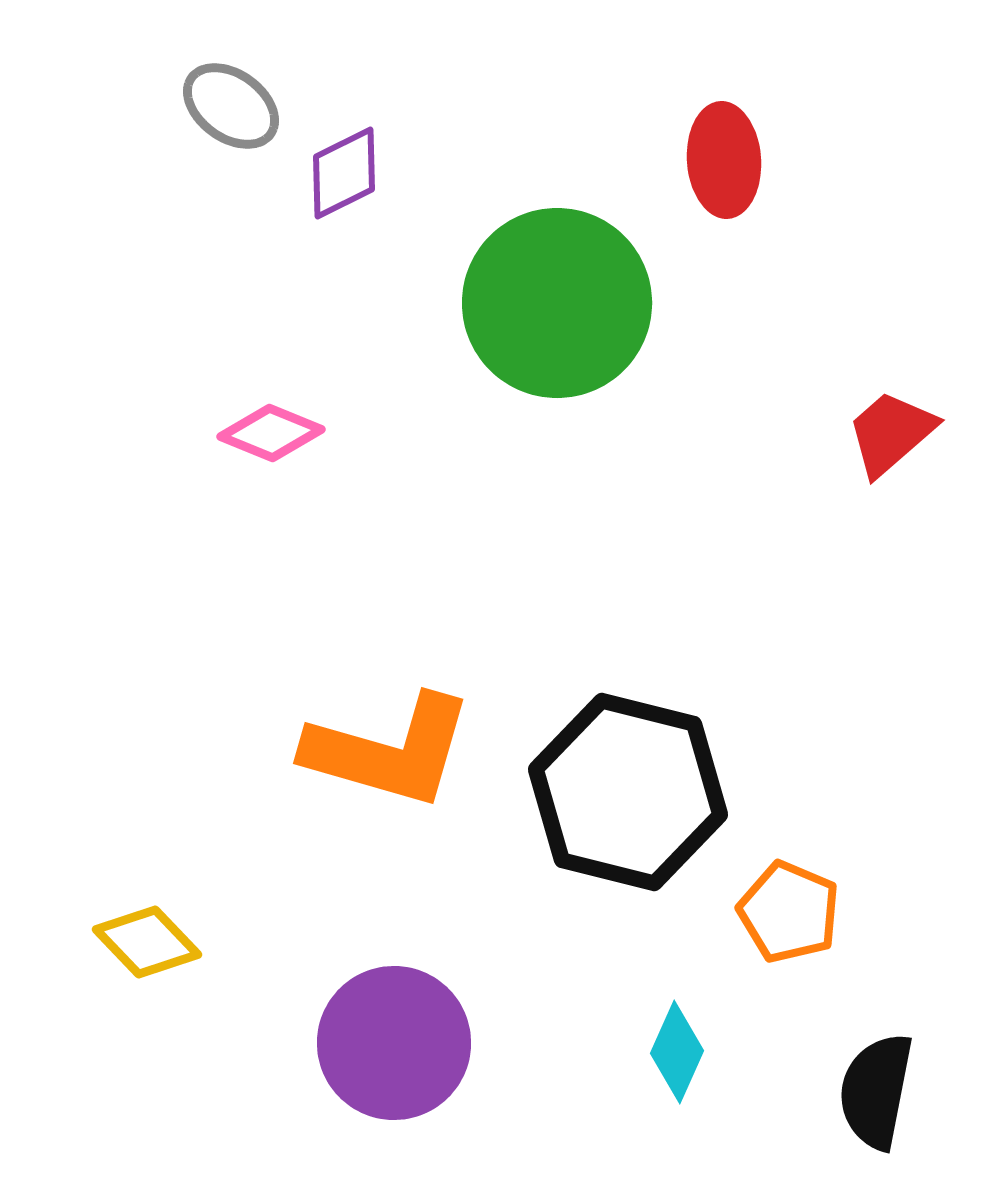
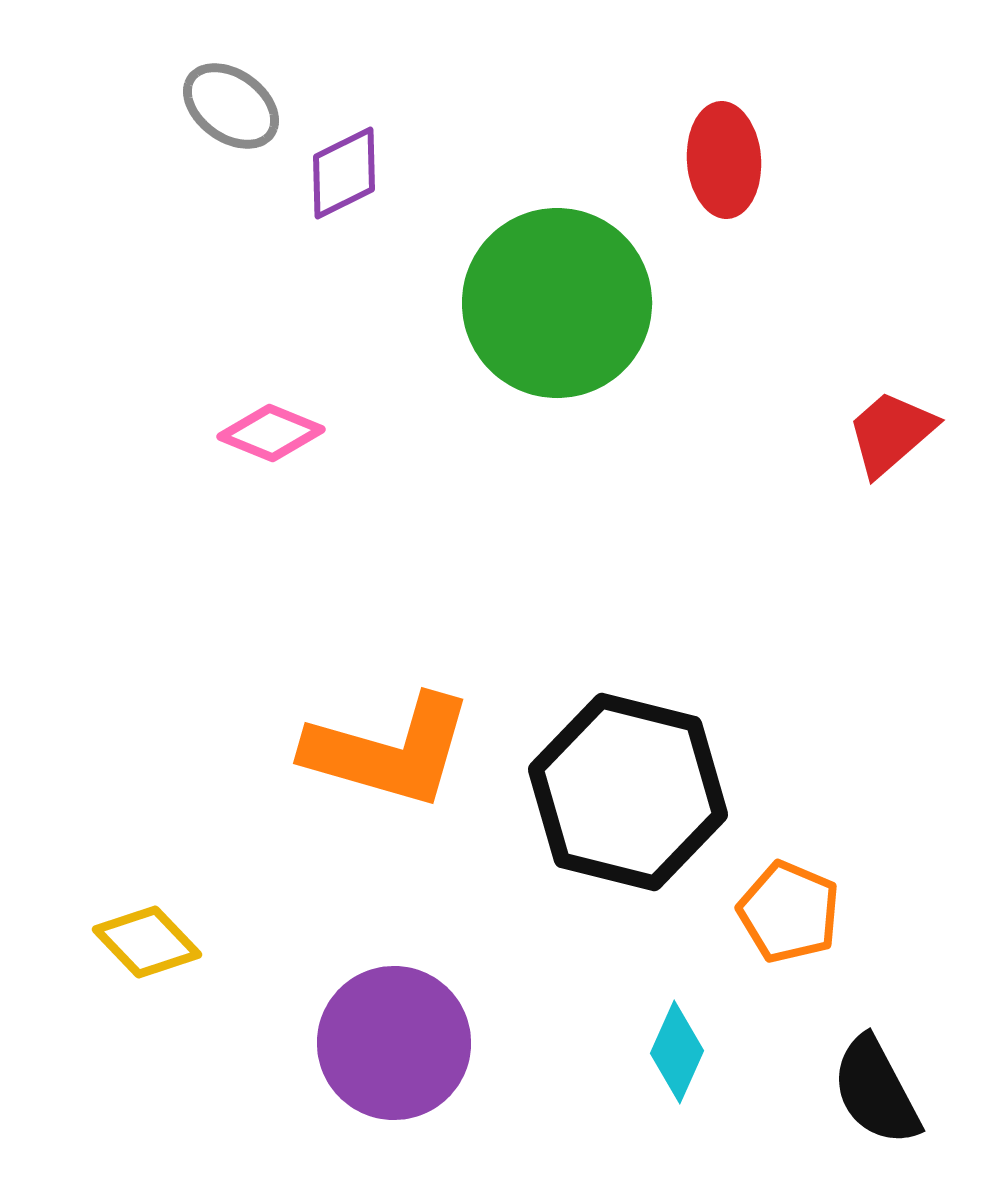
black semicircle: rotated 39 degrees counterclockwise
